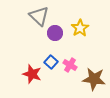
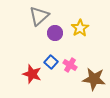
gray triangle: rotated 35 degrees clockwise
